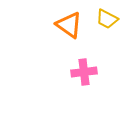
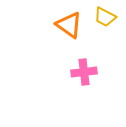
yellow trapezoid: moved 2 px left, 2 px up
